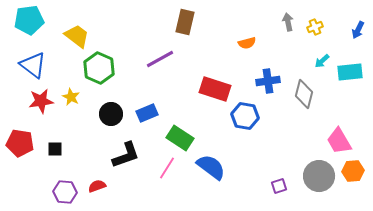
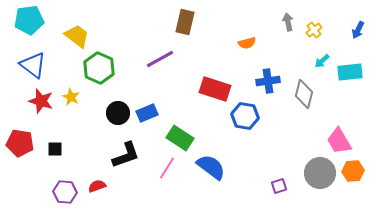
yellow cross: moved 1 px left, 3 px down; rotated 14 degrees counterclockwise
red star: rotated 25 degrees clockwise
black circle: moved 7 px right, 1 px up
gray circle: moved 1 px right, 3 px up
